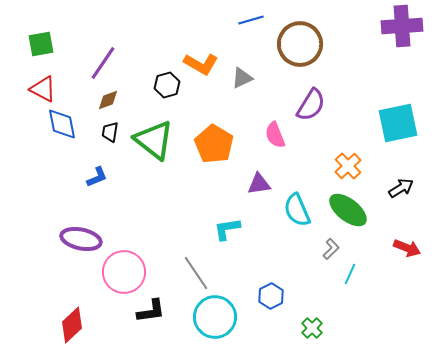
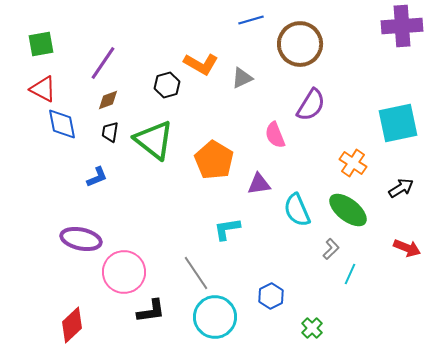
orange pentagon: moved 16 px down
orange cross: moved 5 px right, 3 px up; rotated 12 degrees counterclockwise
